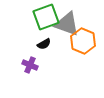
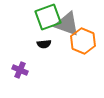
green square: moved 2 px right
black semicircle: rotated 24 degrees clockwise
purple cross: moved 10 px left, 5 px down
